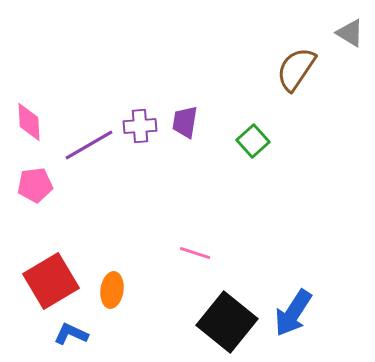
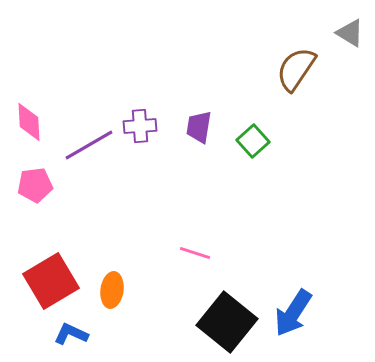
purple trapezoid: moved 14 px right, 5 px down
